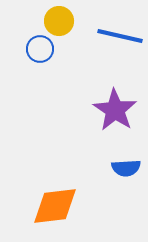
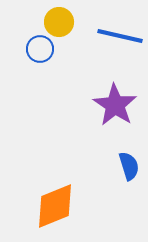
yellow circle: moved 1 px down
purple star: moved 5 px up
blue semicircle: moved 3 px right, 2 px up; rotated 104 degrees counterclockwise
orange diamond: rotated 15 degrees counterclockwise
